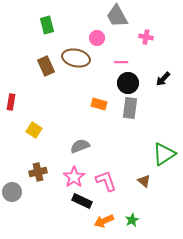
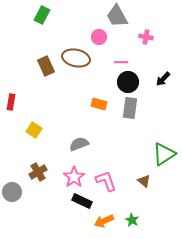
green rectangle: moved 5 px left, 10 px up; rotated 42 degrees clockwise
pink circle: moved 2 px right, 1 px up
black circle: moved 1 px up
gray semicircle: moved 1 px left, 2 px up
brown cross: rotated 18 degrees counterclockwise
green star: rotated 16 degrees counterclockwise
